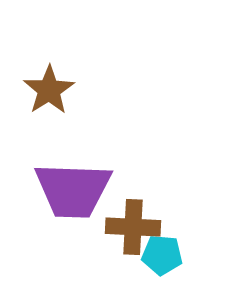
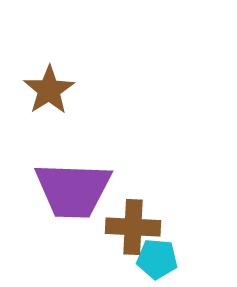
cyan pentagon: moved 5 px left, 4 px down
